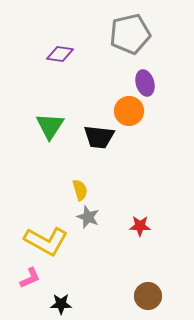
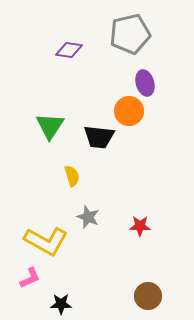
purple diamond: moved 9 px right, 4 px up
yellow semicircle: moved 8 px left, 14 px up
